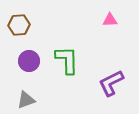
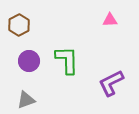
brown hexagon: rotated 25 degrees counterclockwise
